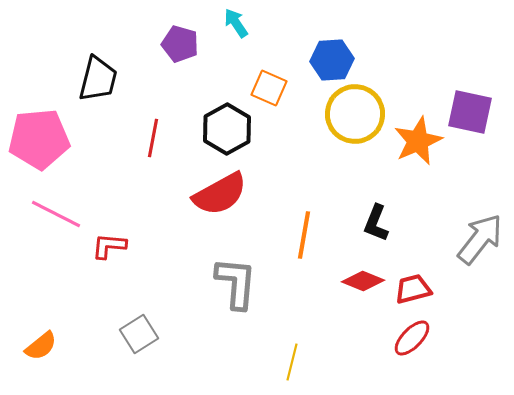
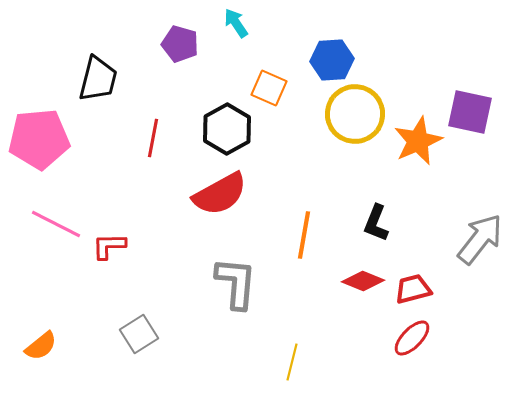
pink line: moved 10 px down
red L-shape: rotated 6 degrees counterclockwise
